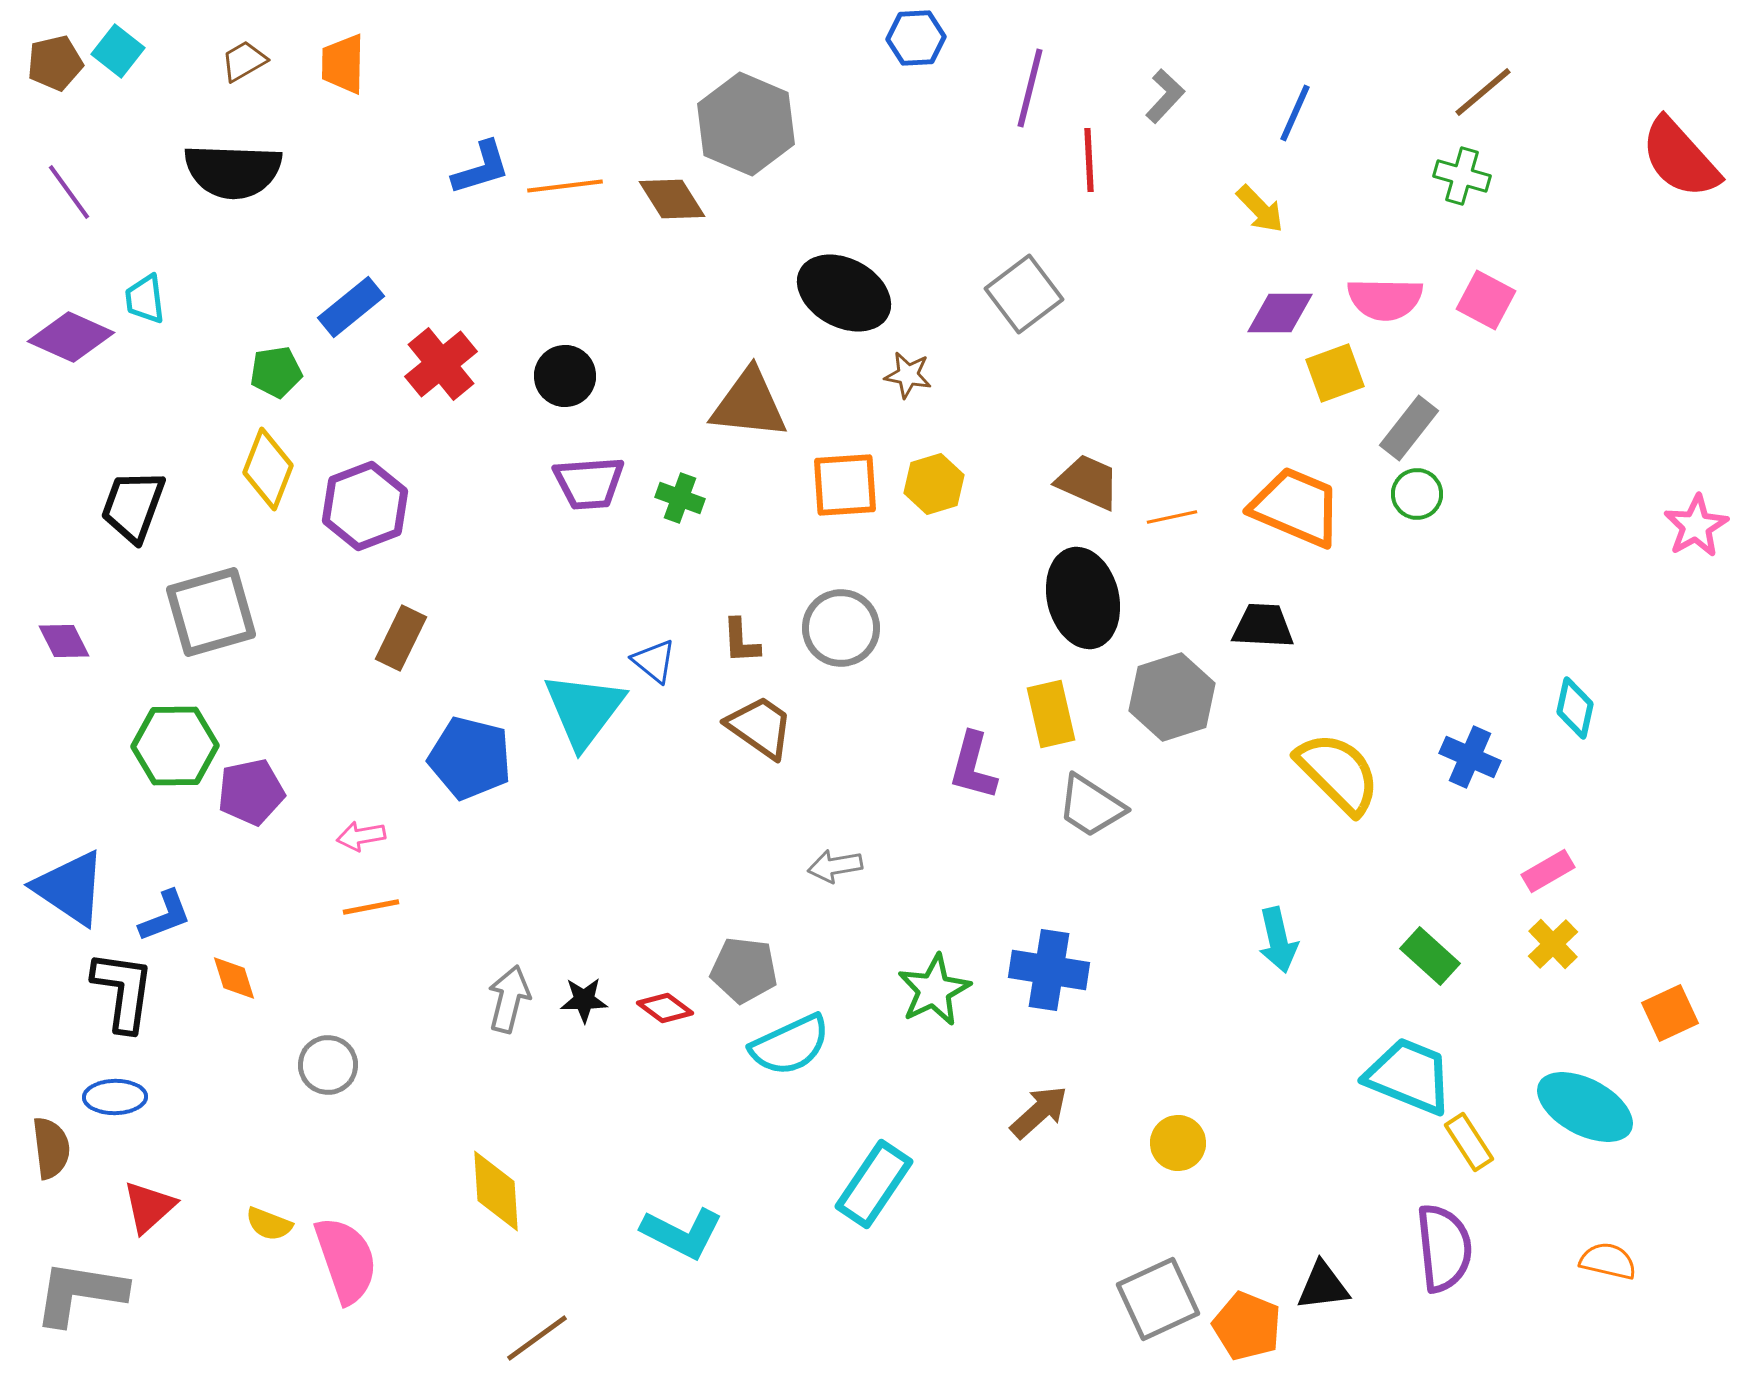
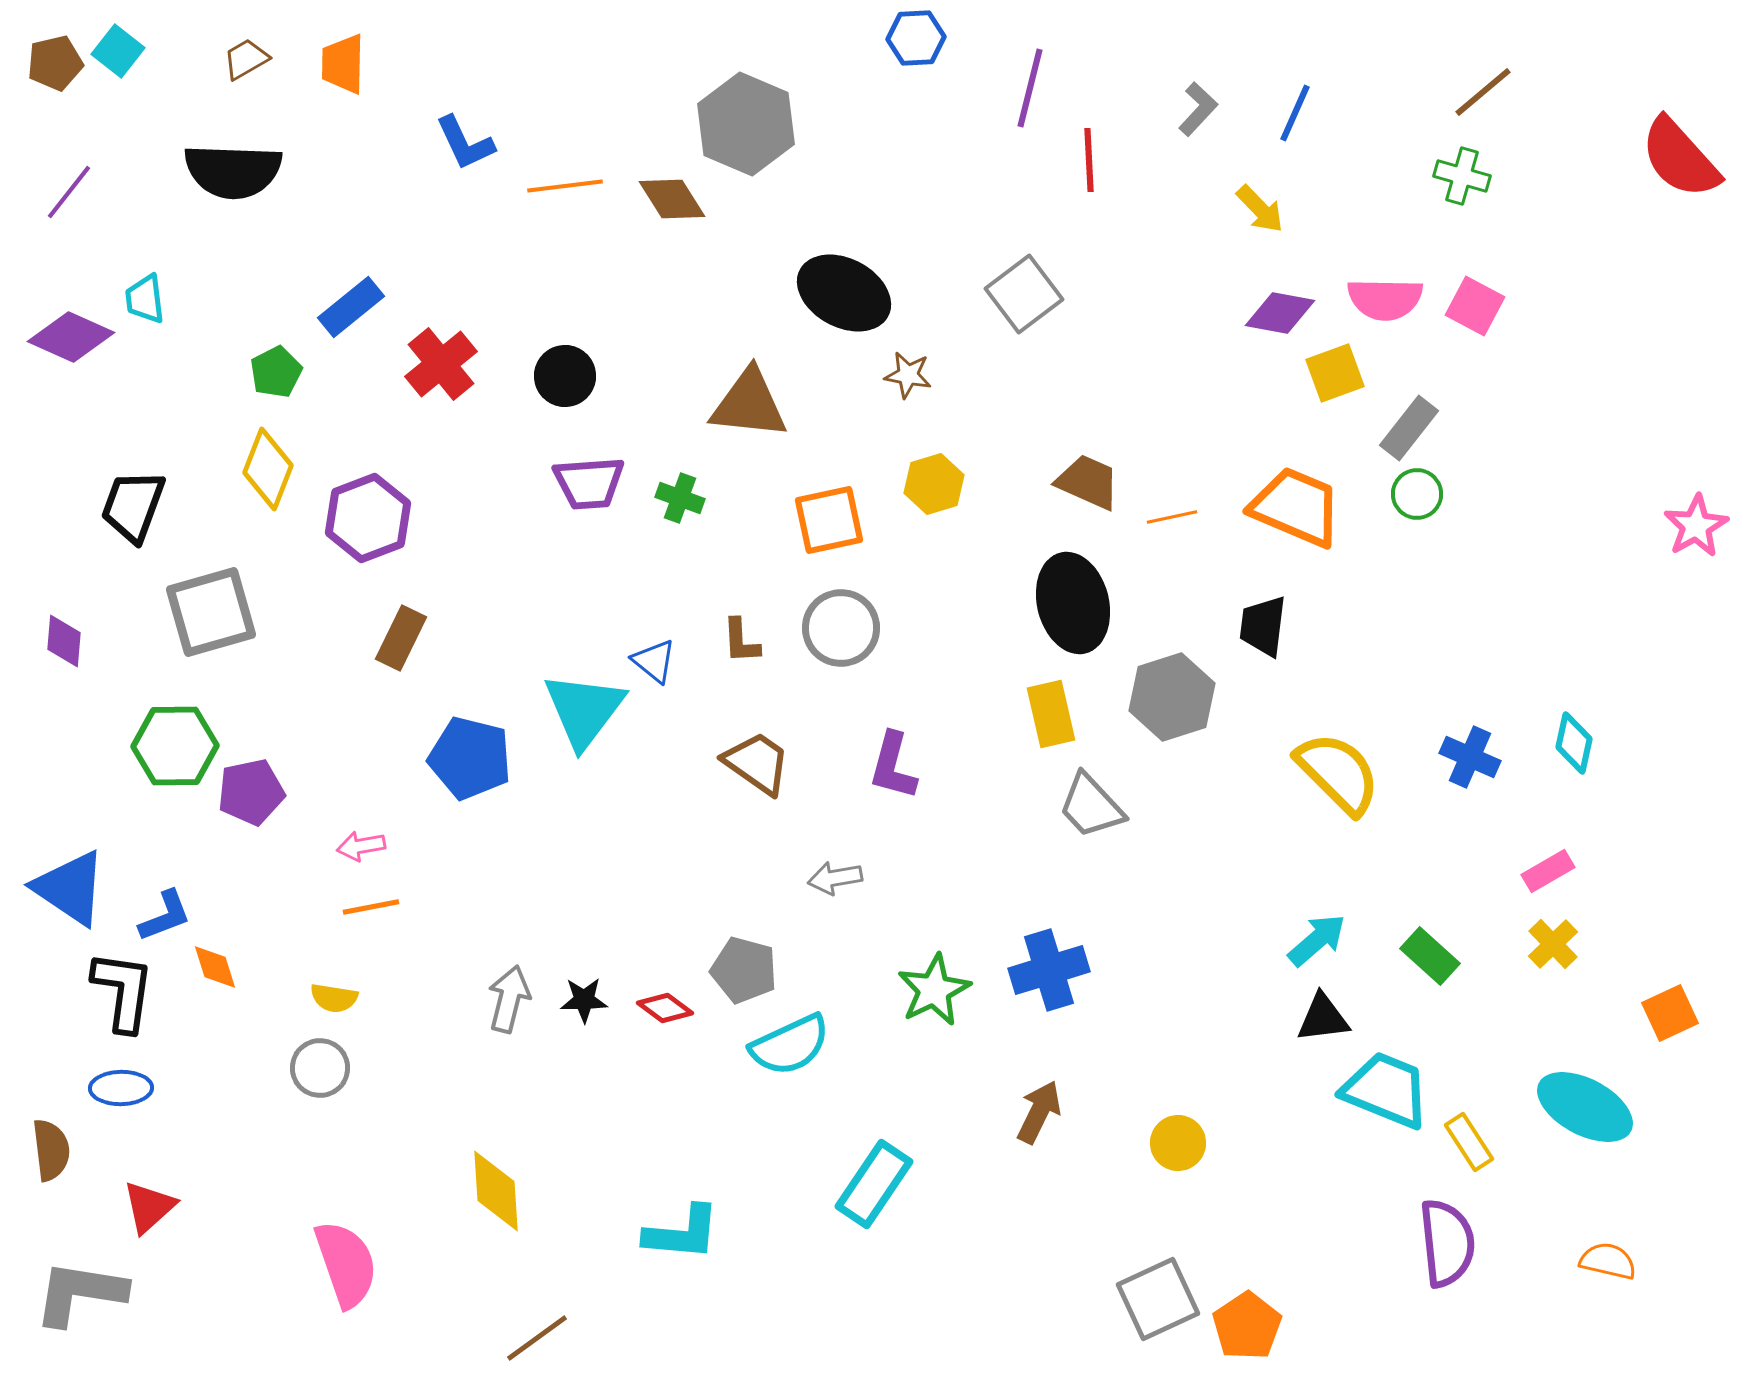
brown trapezoid at (244, 61): moved 2 px right, 2 px up
gray L-shape at (1165, 96): moved 33 px right, 13 px down
blue L-shape at (481, 168): moved 16 px left, 25 px up; rotated 82 degrees clockwise
purple line at (69, 192): rotated 74 degrees clockwise
pink square at (1486, 300): moved 11 px left, 6 px down
purple diamond at (1280, 313): rotated 10 degrees clockwise
green pentagon at (276, 372): rotated 18 degrees counterclockwise
orange square at (845, 485): moved 16 px left, 35 px down; rotated 8 degrees counterclockwise
purple hexagon at (365, 506): moved 3 px right, 12 px down
black ellipse at (1083, 598): moved 10 px left, 5 px down
black trapezoid at (1263, 626): rotated 86 degrees counterclockwise
purple diamond at (64, 641): rotated 32 degrees clockwise
cyan diamond at (1575, 708): moved 1 px left, 35 px down
brown trapezoid at (760, 727): moved 3 px left, 36 px down
purple L-shape at (973, 766): moved 80 px left
gray trapezoid at (1091, 806): rotated 14 degrees clockwise
pink arrow at (361, 836): moved 10 px down
gray arrow at (835, 866): moved 12 px down
cyan arrow at (1278, 940): moved 39 px right; rotated 118 degrees counterclockwise
gray pentagon at (744, 970): rotated 8 degrees clockwise
blue cross at (1049, 970): rotated 26 degrees counterclockwise
orange diamond at (234, 978): moved 19 px left, 11 px up
gray circle at (328, 1065): moved 8 px left, 3 px down
cyan trapezoid at (1409, 1076): moved 23 px left, 14 px down
blue ellipse at (115, 1097): moved 6 px right, 9 px up
brown arrow at (1039, 1112): rotated 22 degrees counterclockwise
brown semicircle at (51, 1148): moved 2 px down
yellow semicircle at (269, 1224): moved 65 px right, 226 px up; rotated 12 degrees counterclockwise
cyan L-shape at (682, 1233): rotated 22 degrees counterclockwise
purple semicircle at (1444, 1248): moved 3 px right, 5 px up
pink semicircle at (346, 1260): moved 4 px down
black triangle at (1323, 1286): moved 268 px up
orange pentagon at (1247, 1326): rotated 16 degrees clockwise
